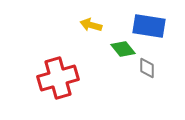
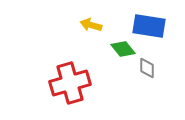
red cross: moved 12 px right, 5 px down
